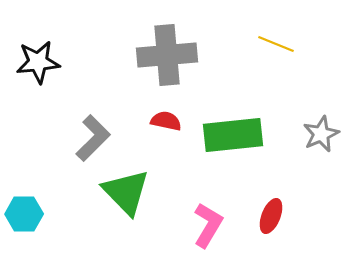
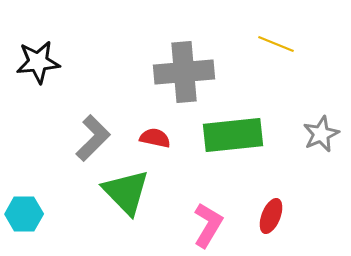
gray cross: moved 17 px right, 17 px down
red semicircle: moved 11 px left, 17 px down
